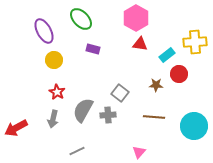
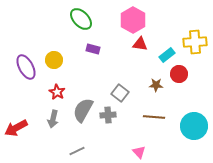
pink hexagon: moved 3 px left, 2 px down
purple ellipse: moved 18 px left, 36 px down
pink triangle: rotated 24 degrees counterclockwise
